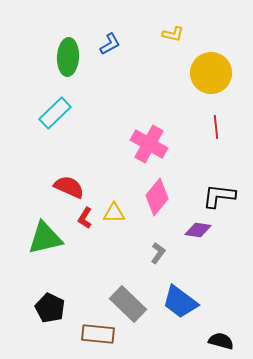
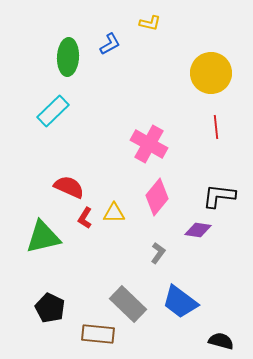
yellow L-shape: moved 23 px left, 11 px up
cyan rectangle: moved 2 px left, 2 px up
green triangle: moved 2 px left, 1 px up
